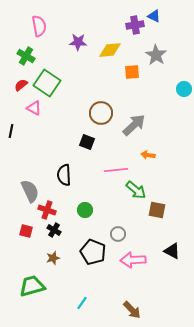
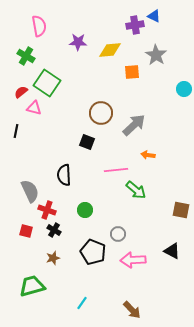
red semicircle: moved 7 px down
pink triangle: rotated 14 degrees counterclockwise
black line: moved 5 px right
brown square: moved 24 px right
